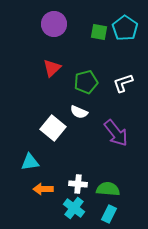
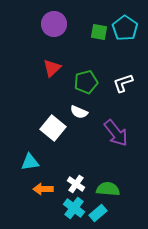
white cross: moved 2 px left; rotated 30 degrees clockwise
cyan rectangle: moved 11 px left, 1 px up; rotated 24 degrees clockwise
